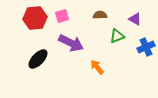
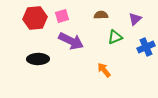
brown semicircle: moved 1 px right
purple triangle: rotated 48 degrees clockwise
green triangle: moved 2 px left, 1 px down
purple arrow: moved 2 px up
black ellipse: rotated 45 degrees clockwise
orange arrow: moved 7 px right, 3 px down
